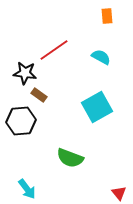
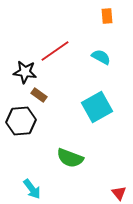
red line: moved 1 px right, 1 px down
black star: moved 1 px up
cyan arrow: moved 5 px right
